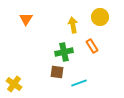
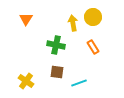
yellow circle: moved 7 px left
yellow arrow: moved 2 px up
orange rectangle: moved 1 px right, 1 px down
green cross: moved 8 px left, 7 px up; rotated 24 degrees clockwise
yellow cross: moved 12 px right, 3 px up
